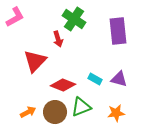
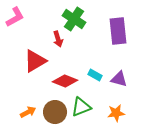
red triangle: rotated 15 degrees clockwise
cyan rectangle: moved 4 px up
red diamond: moved 2 px right, 4 px up
